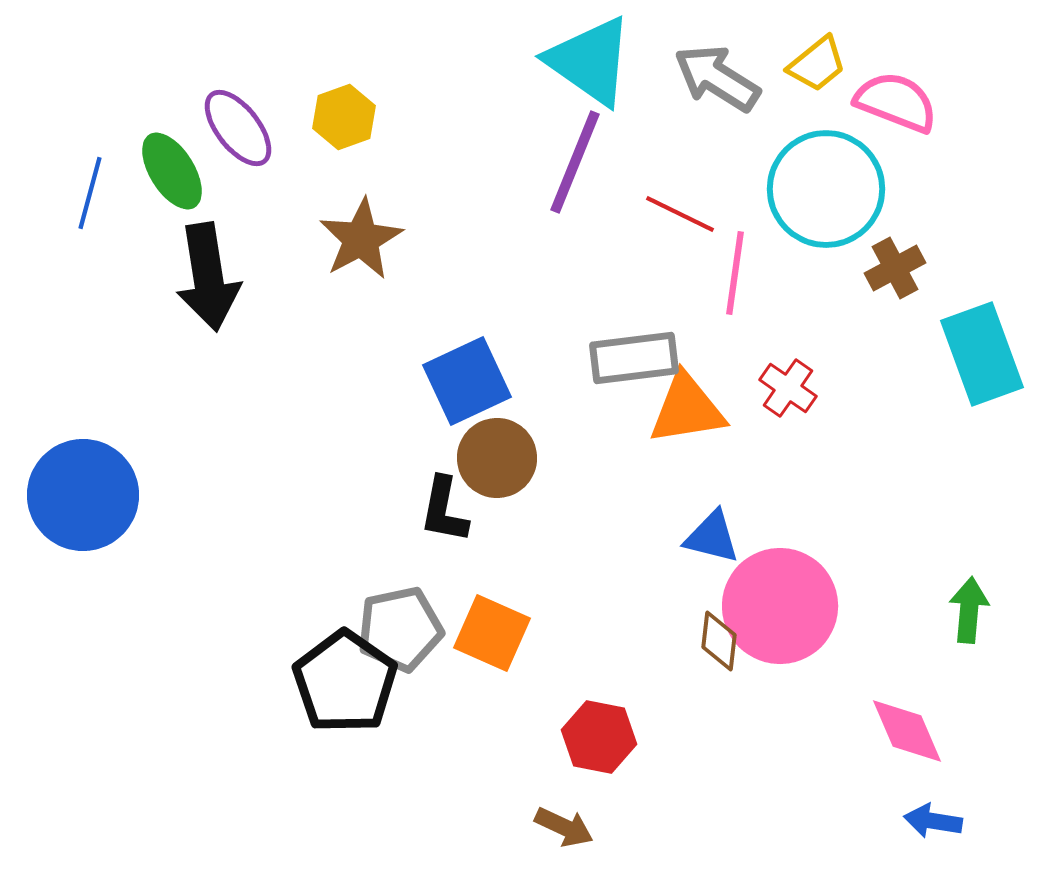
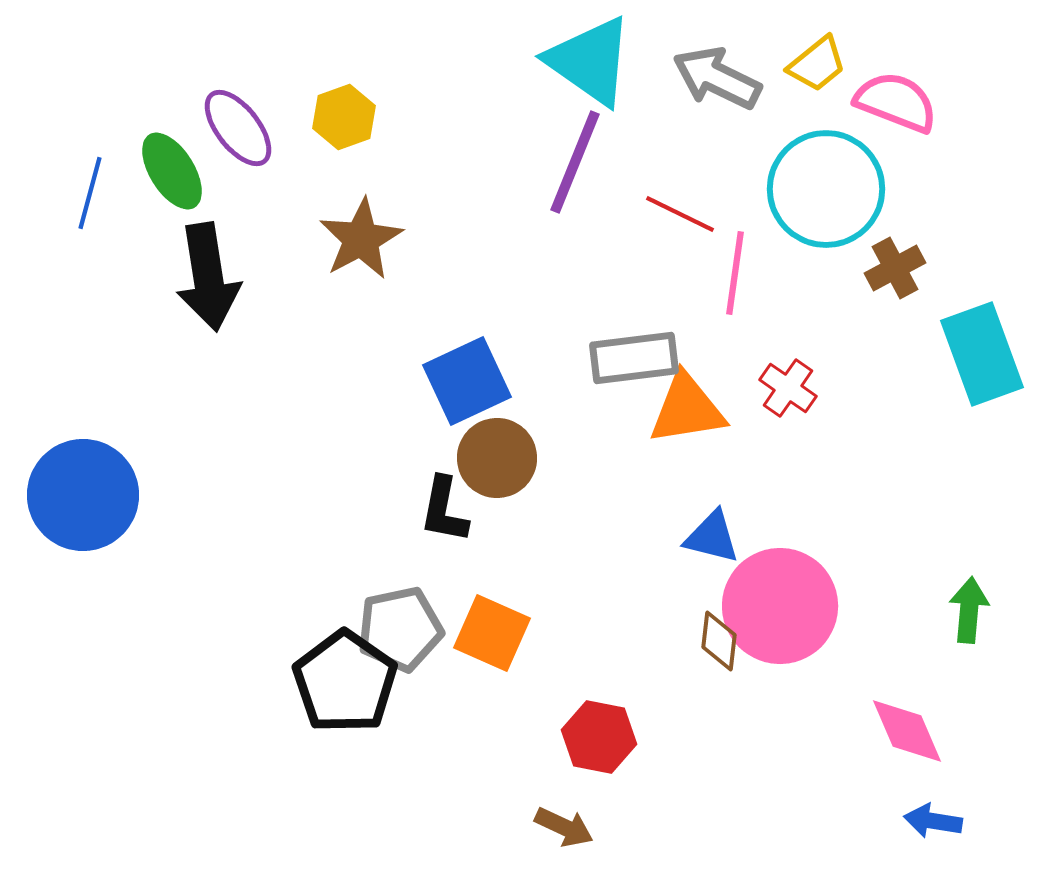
gray arrow: rotated 6 degrees counterclockwise
